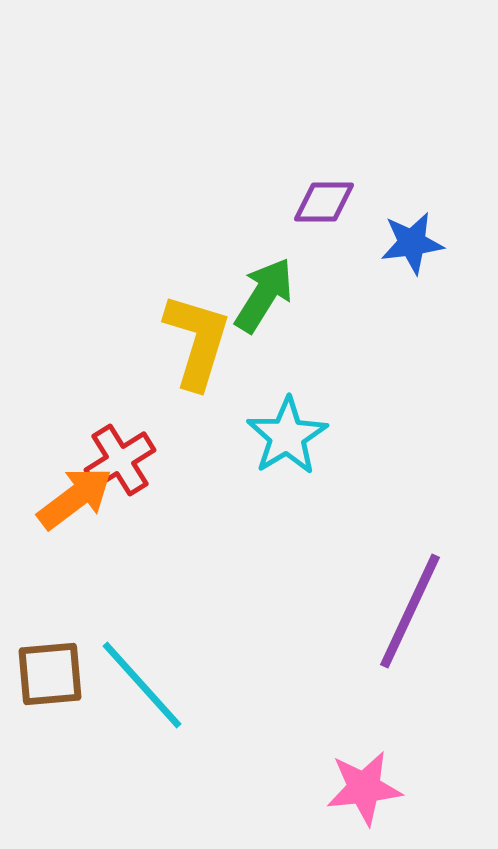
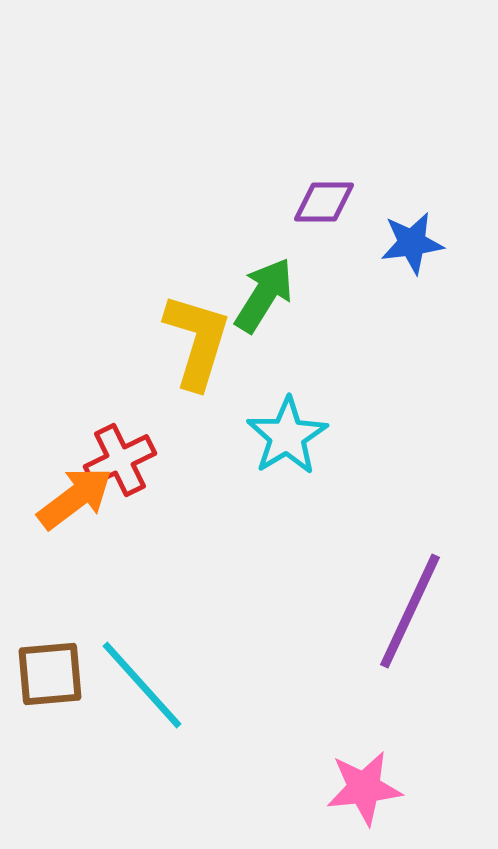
red cross: rotated 6 degrees clockwise
